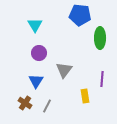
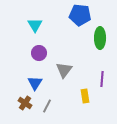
blue triangle: moved 1 px left, 2 px down
